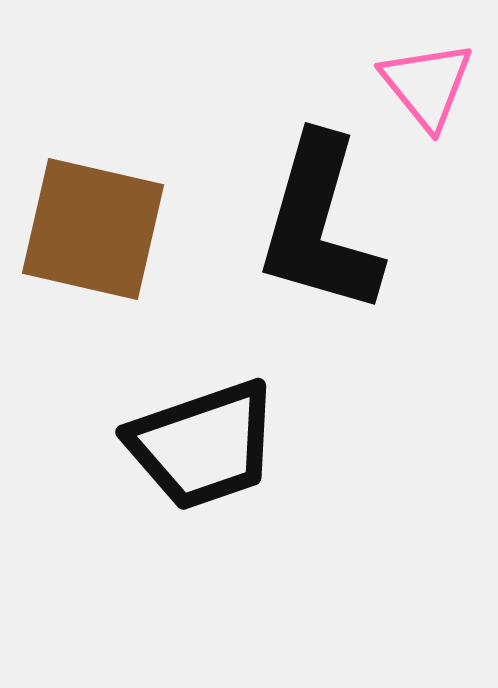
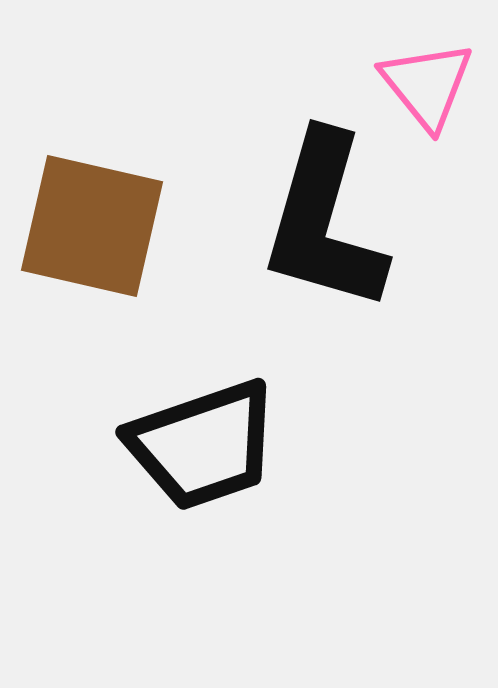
black L-shape: moved 5 px right, 3 px up
brown square: moved 1 px left, 3 px up
